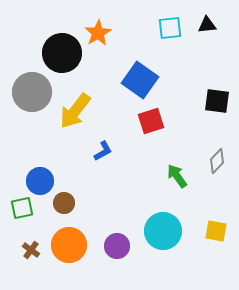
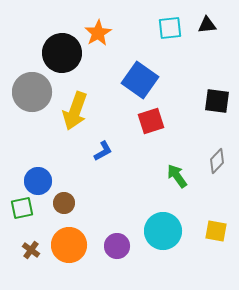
yellow arrow: rotated 18 degrees counterclockwise
blue circle: moved 2 px left
